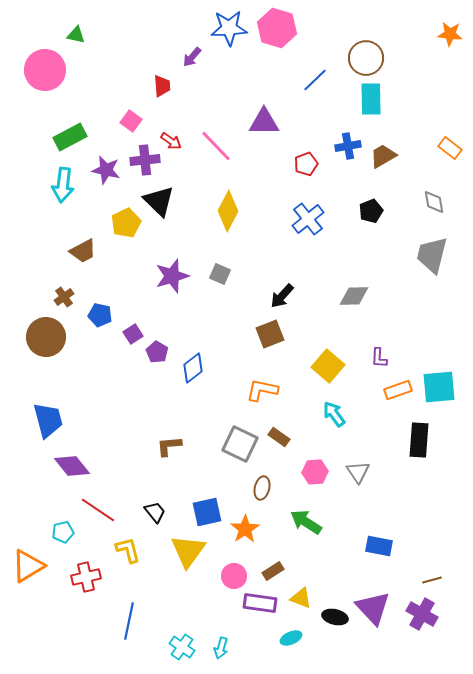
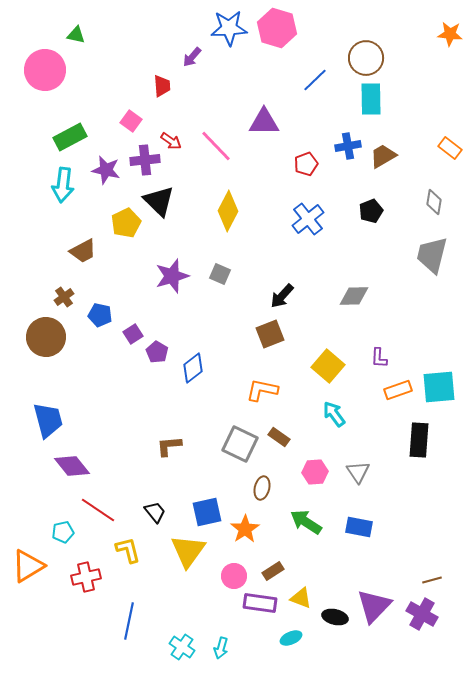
gray diamond at (434, 202): rotated 20 degrees clockwise
blue rectangle at (379, 546): moved 20 px left, 19 px up
purple triangle at (373, 608): moved 1 px right, 2 px up; rotated 27 degrees clockwise
